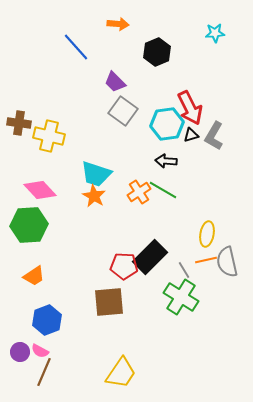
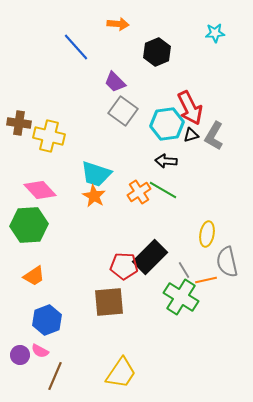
orange line: moved 20 px down
purple circle: moved 3 px down
brown line: moved 11 px right, 4 px down
